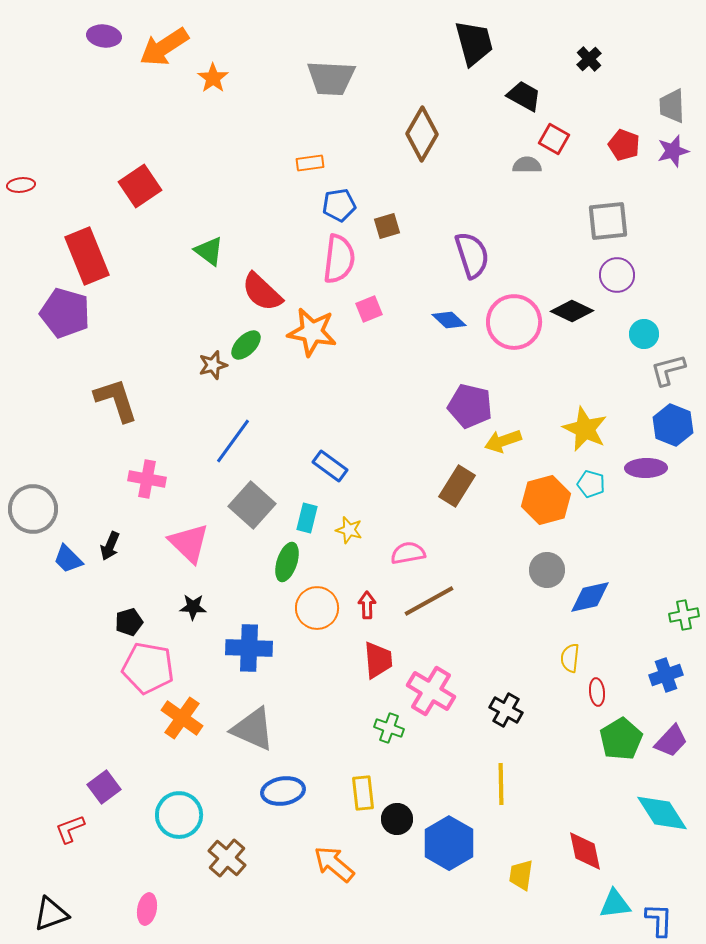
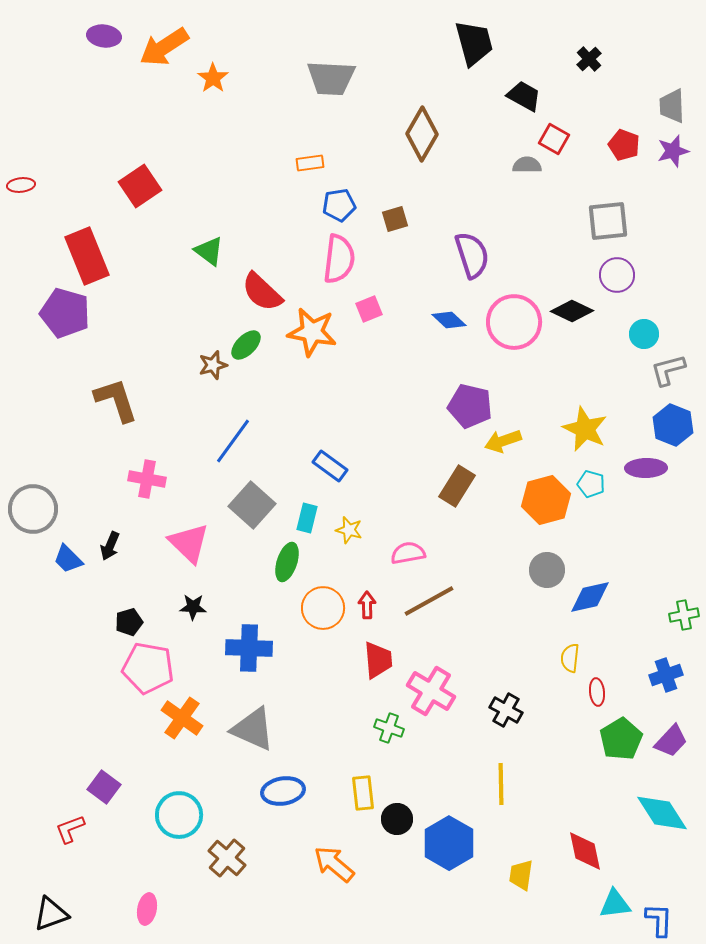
brown square at (387, 226): moved 8 px right, 7 px up
orange circle at (317, 608): moved 6 px right
purple square at (104, 787): rotated 16 degrees counterclockwise
